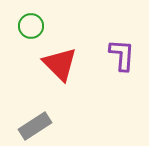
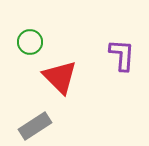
green circle: moved 1 px left, 16 px down
red triangle: moved 13 px down
